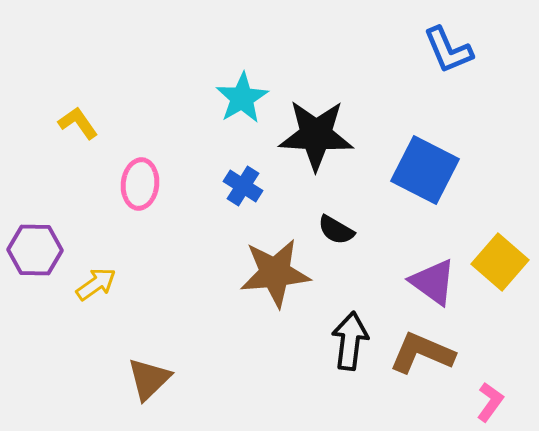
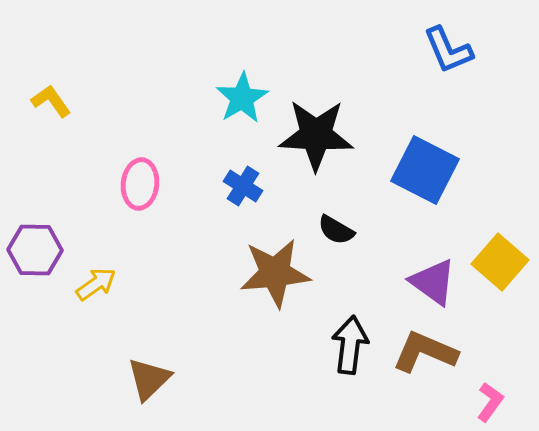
yellow L-shape: moved 27 px left, 22 px up
black arrow: moved 4 px down
brown L-shape: moved 3 px right, 1 px up
